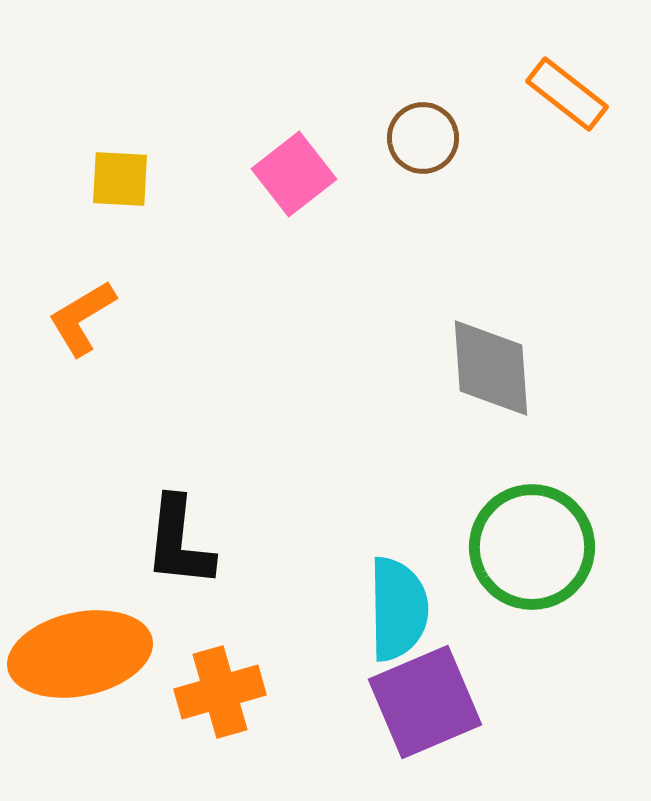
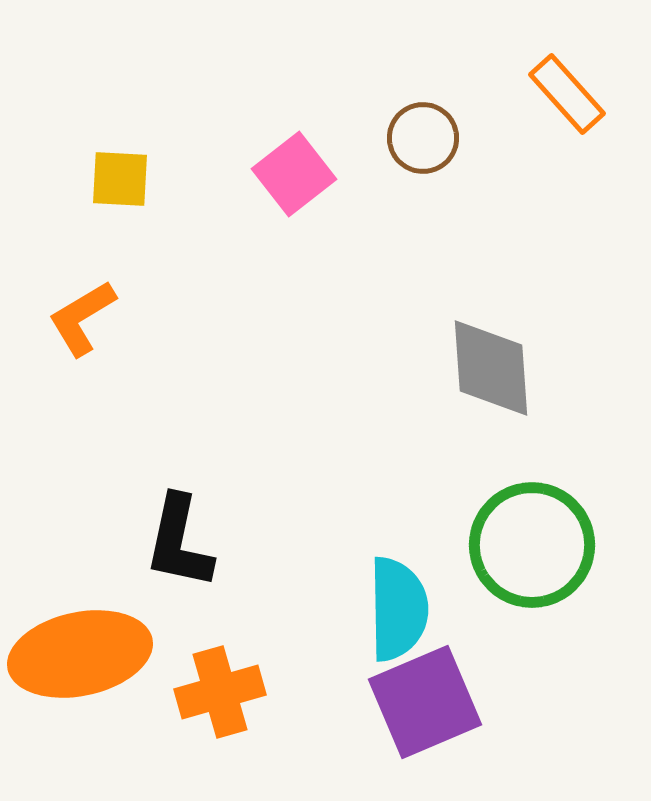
orange rectangle: rotated 10 degrees clockwise
black L-shape: rotated 6 degrees clockwise
green circle: moved 2 px up
